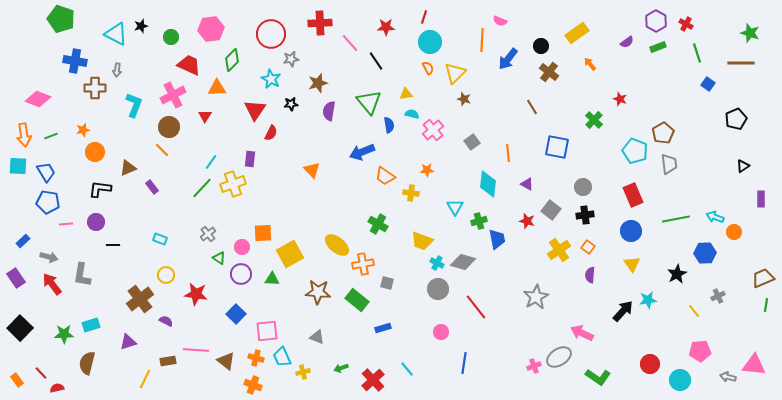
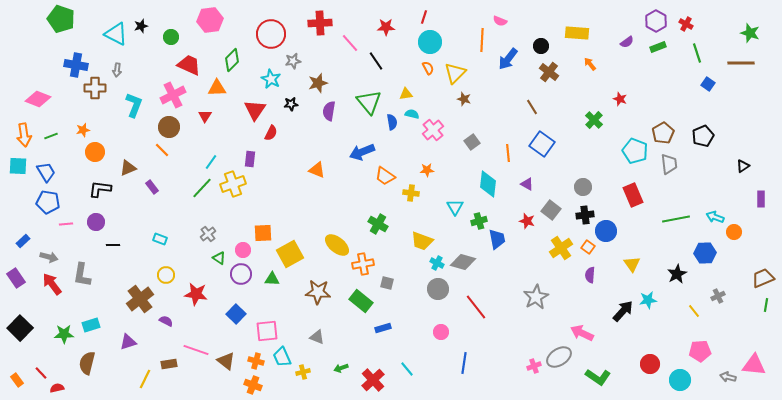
pink hexagon at (211, 29): moved 1 px left, 9 px up
yellow rectangle at (577, 33): rotated 40 degrees clockwise
gray star at (291, 59): moved 2 px right, 2 px down
blue cross at (75, 61): moved 1 px right, 4 px down
black pentagon at (736, 119): moved 33 px left, 17 px down
blue semicircle at (389, 125): moved 3 px right, 3 px up
blue square at (557, 147): moved 15 px left, 3 px up; rotated 25 degrees clockwise
orange triangle at (312, 170): moved 5 px right; rotated 24 degrees counterclockwise
blue circle at (631, 231): moved 25 px left
pink circle at (242, 247): moved 1 px right, 3 px down
yellow cross at (559, 250): moved 2 px right, 2 px up
green rectangle at (357, 300): moved 4 px right, 1 px down
pink line at (196, 350): rotated 15 degrees clockwise
orange cross at (256, 358): moved 3 px down
brown rectangle at (168, 361): moved 1 px right, 3 px down
